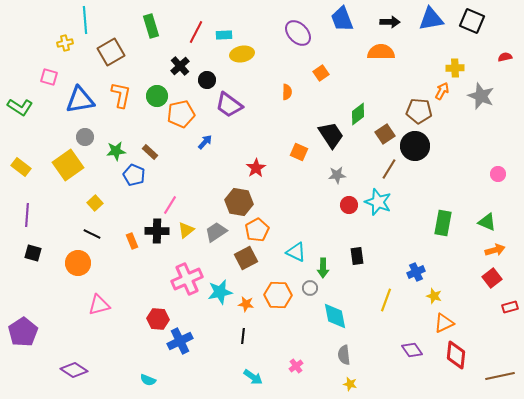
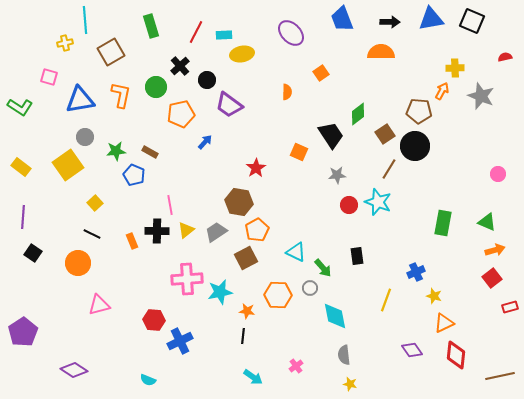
purple ellipse at (298, 33): moved 7 px left
green circle at (157, 96): moved 1 px left, 9 px up
brown rectangle at (150, 152): rotated 14 degrees counterclockwise
pink line at (170, 205): rotated 42 degrees counterclockwise
purple line at (27, 215): moved 4 px left, 2 px down
black square at (33, 253): rotated 18 degrees clockwise
green arrow at (323, 268): rotated 42 degrees counterclockwise
pink cross at (187, 279): rotated 20 degrees clockwise
orange star at (246, 304): moved 1 px right, 7 px down
red hexagon at (158, 319): moved 4 px left, 1 px down
